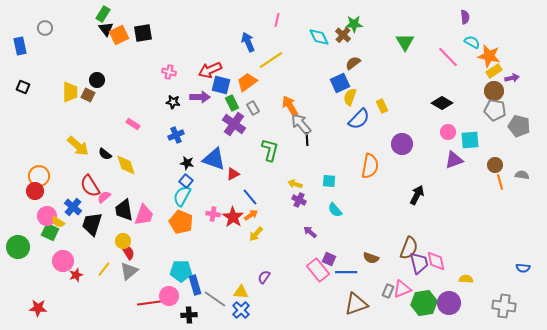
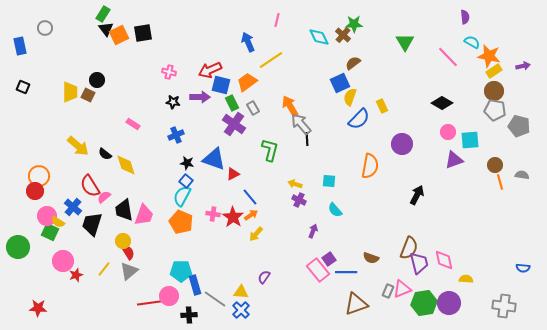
purple arrow at (512, 78): moved 11 px right, 12 px up
purple arrow at (310, 232): moved 3 px right, 1 px up; rotated 72 degrees clockwise
purple square at (329, 259): rotated 32 degrees clockwise
pink diamond at (436, 261): moved 8 px right, 1 px up
